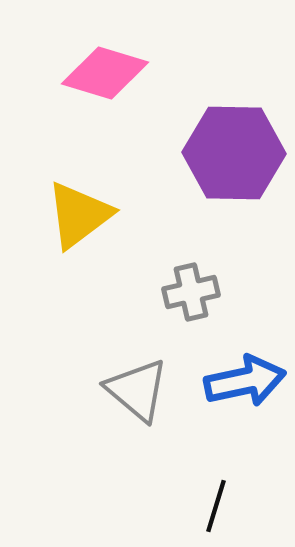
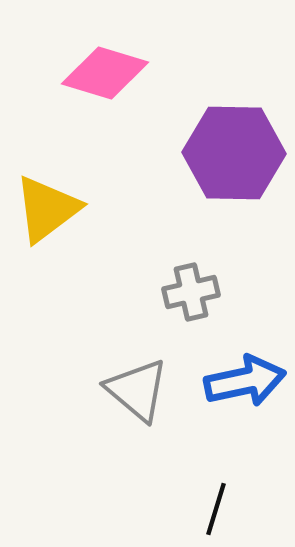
yellow triangle: moved 32 px left, 6 px up
black line: moved 3 px down
